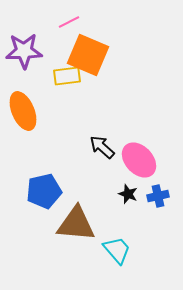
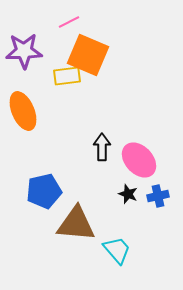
black arrow: rotated 48 degrees clockwise
